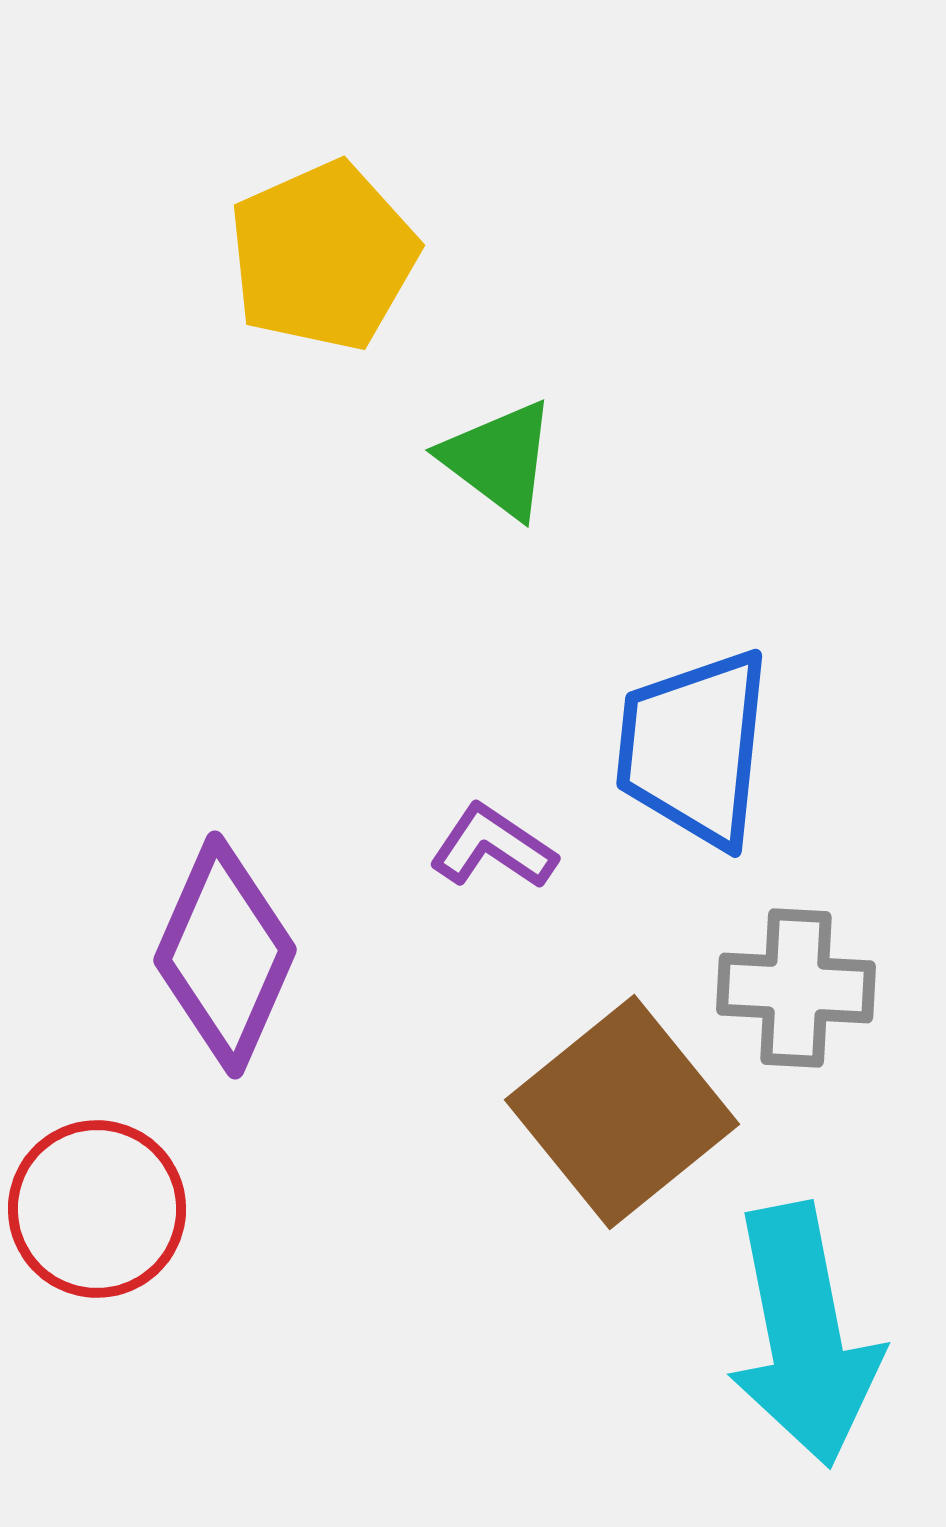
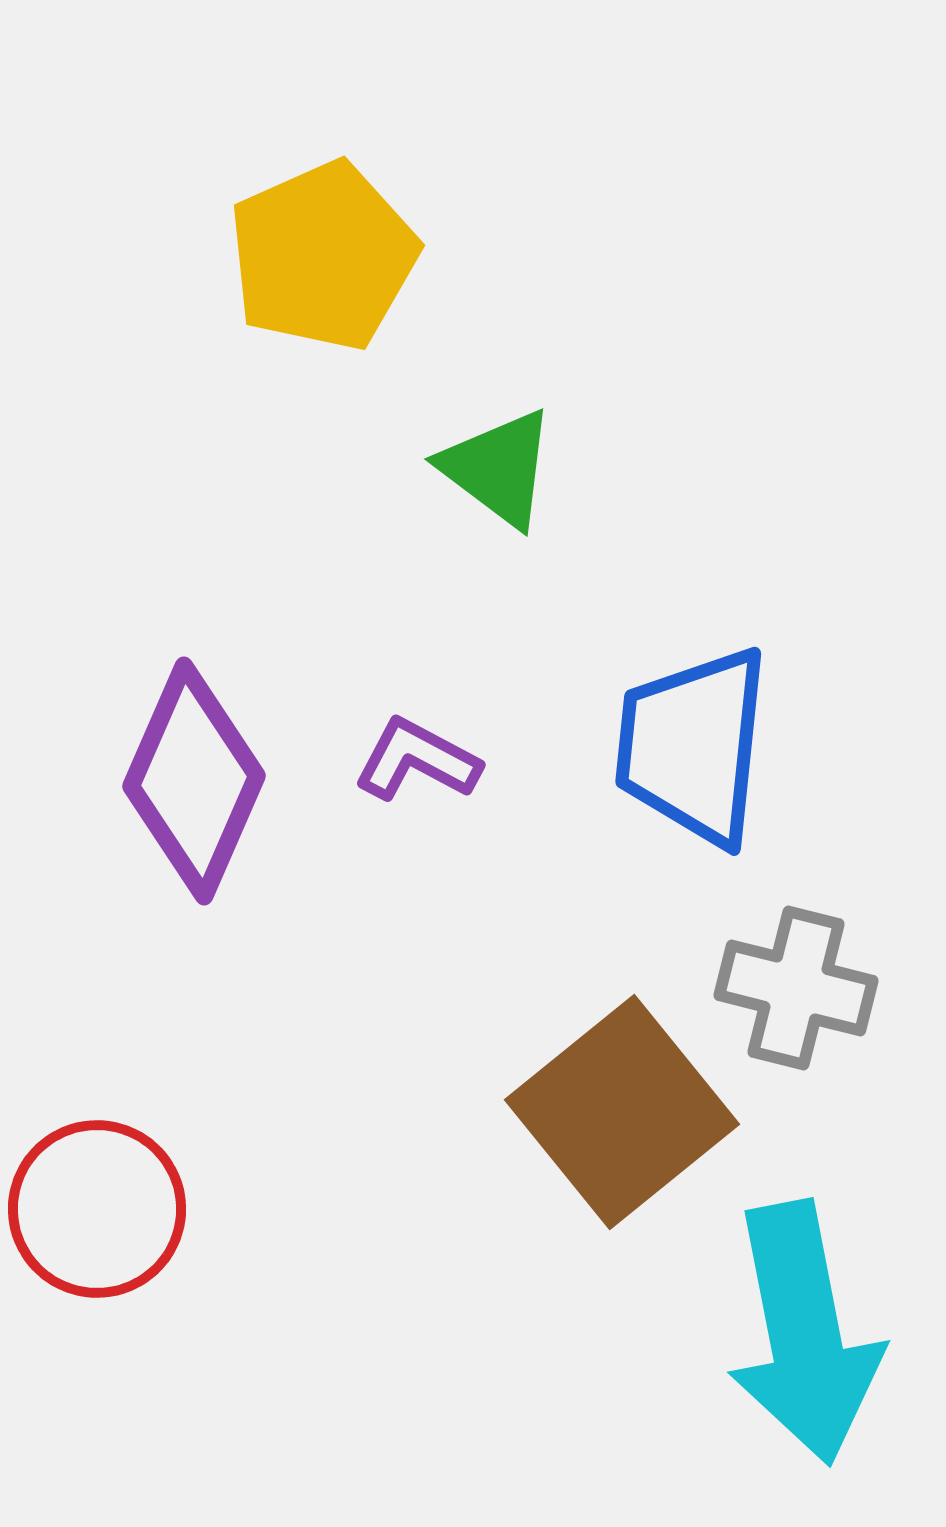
green triangle: moved 1 px left, 9 px down
blue trapezoid: moved 1 px left, 2 px up
purple L-shape: moved 76 px left, 87 px up; rotated 6 degrees counterclockwise
purple diamond: moved 31 px left, 174 px up
gray cross: rotated 11 degrees clockwise
cyan arrow: moved 2 px up
